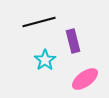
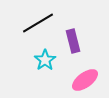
black line: moved 1 px left, 1 px down; rotated 16 degrees counterclockwise
pink ellipse: moved 1 px down
